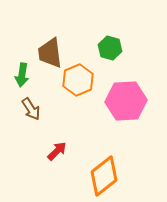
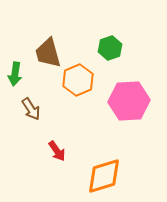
green hexagon: rotated 25 degrees clockwise
brown trapezoid: moved 2 px left; rotated 8 degrees counterclockwise
green arrow: moved 7 px left, 1 px up
pink hexagon: moved 3 px right
red arrow: rotated 100 degrees clockwise
orange diamond: rotated 21 degrees clockwise
